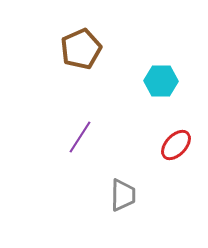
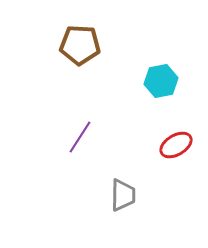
brown pentagon: moved 1 px left, 4 px up; rotated 27 degrees clockwise
cyan hexagon: rotated 12 degrees counterclockwise
red ellipse: rotated 16 degrees clockwise
